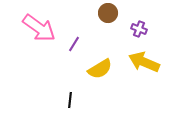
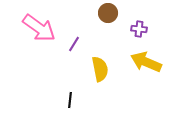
purple cross: rotated 14 degrees counterclockwise
yellow arrow: moved 2 px right
yellow semicircle: rotated 70 degrees counterclockwise
